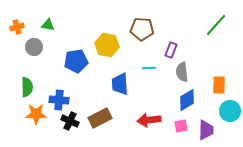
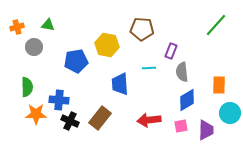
purple rectangle: moved 1 px down
cyan circle: moved 2 px down
brown rectangle: rotated 25 degrees counterclockwise
